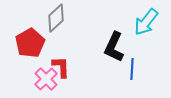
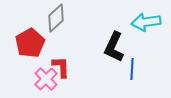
cyan arrow: rotated 44 degrees clockwise
